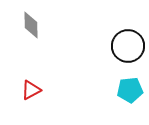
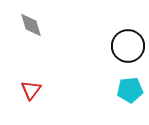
gray diamond: rotated 16 degrees counterclockwise
red triangle: rotated 25 degrees counterclockwise
